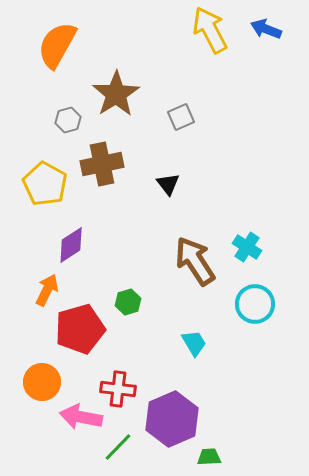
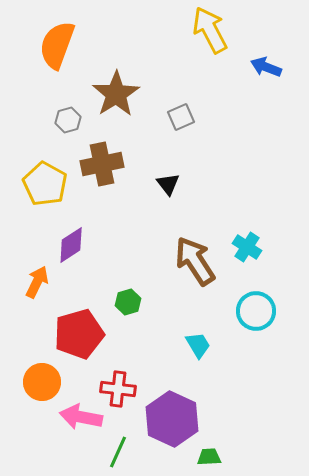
blue arrow: moved 38 px down
orange semicircle: rotated 9 degrees counterclockwise
orange arrow: moved 10 px left, 8 px up
cyan circle: moved 1 px right, 7 px down
red pentagon: moved 1 px left, 5 px down
cyan trapezoid: moved 4 px right, 2 px down
purple hexagon: rotated 12 degrees counterclockwise
green line: moved 5 px down; rotated 20 degrees counterclockwise
